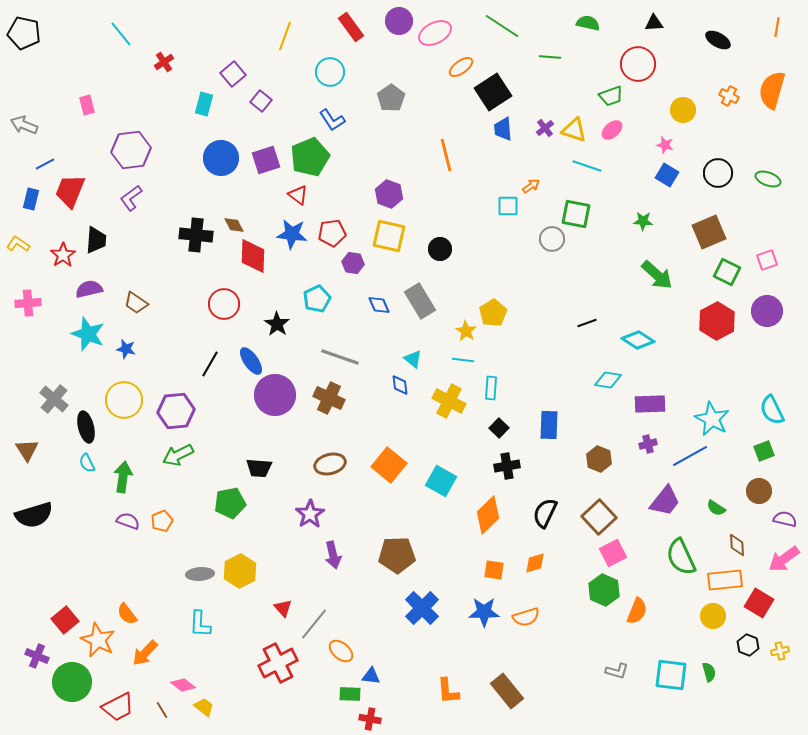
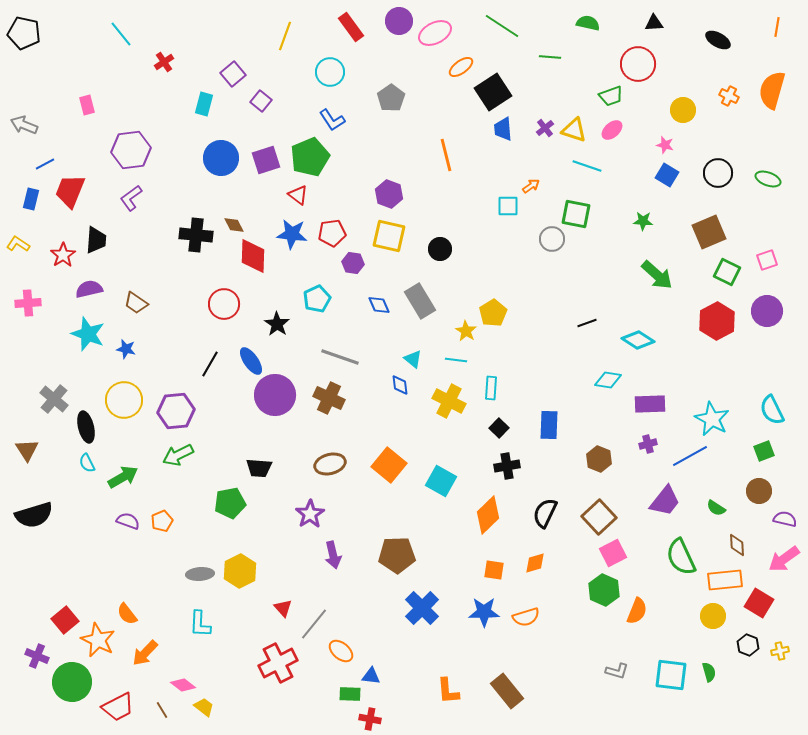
cyan line at (463, 360): moved 7 px left
green arrow at (123, 477): rotated 52 degrees clockwise
